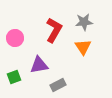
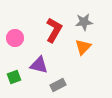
orange triangle: rotated 18 degrees clockwise
purple triangle: rotated 24 degrees clockwise
